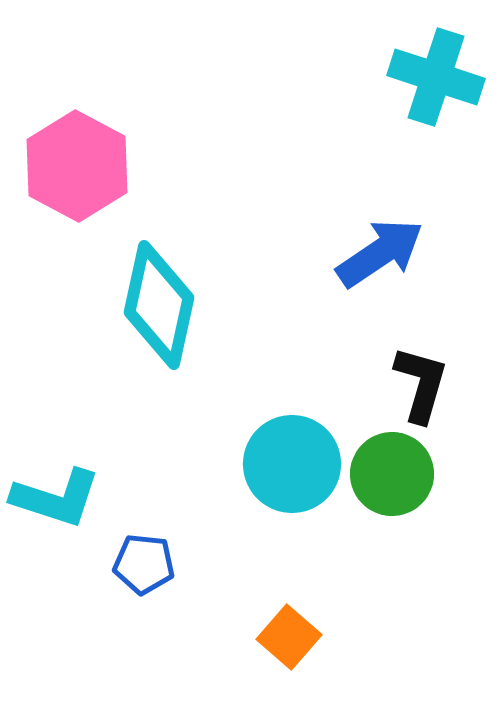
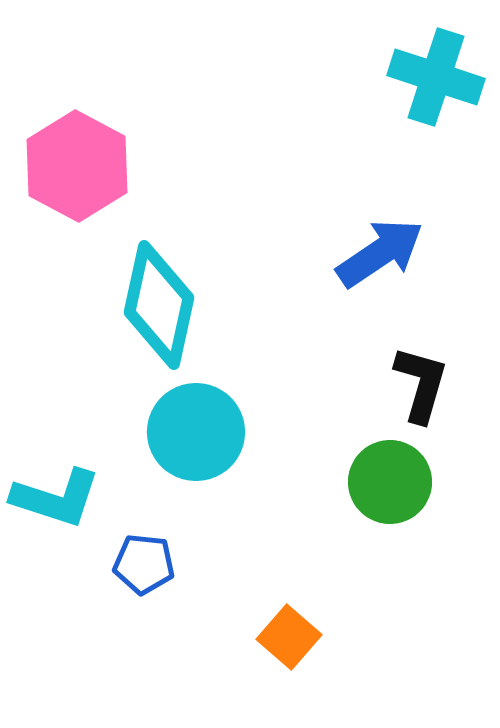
cyan circle: moved 96 px left, 32 px up
green circle: moved 2 px left, 8 px down
